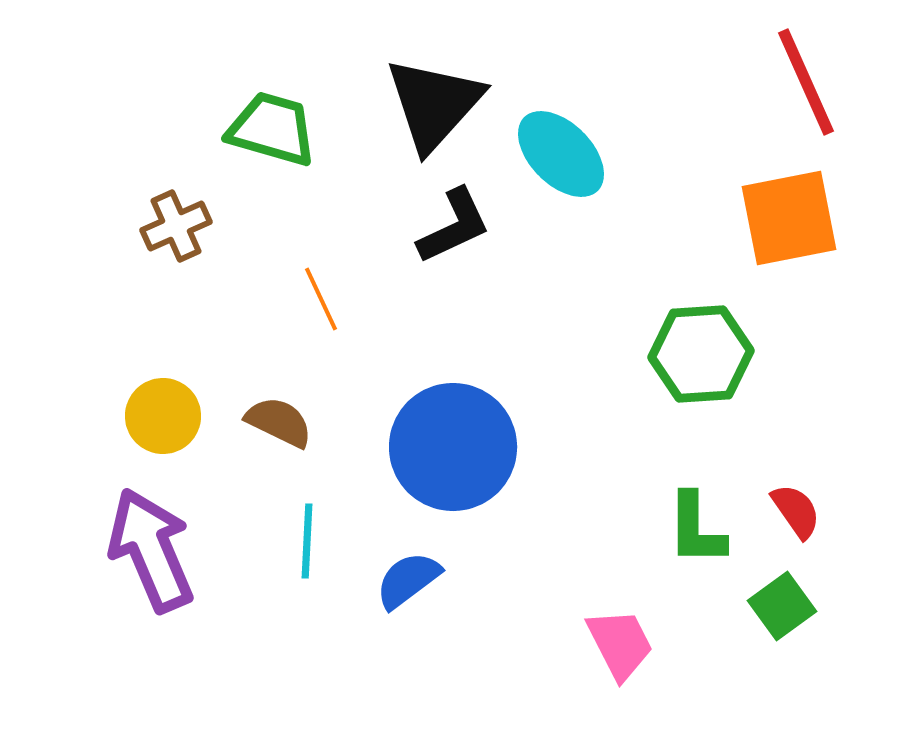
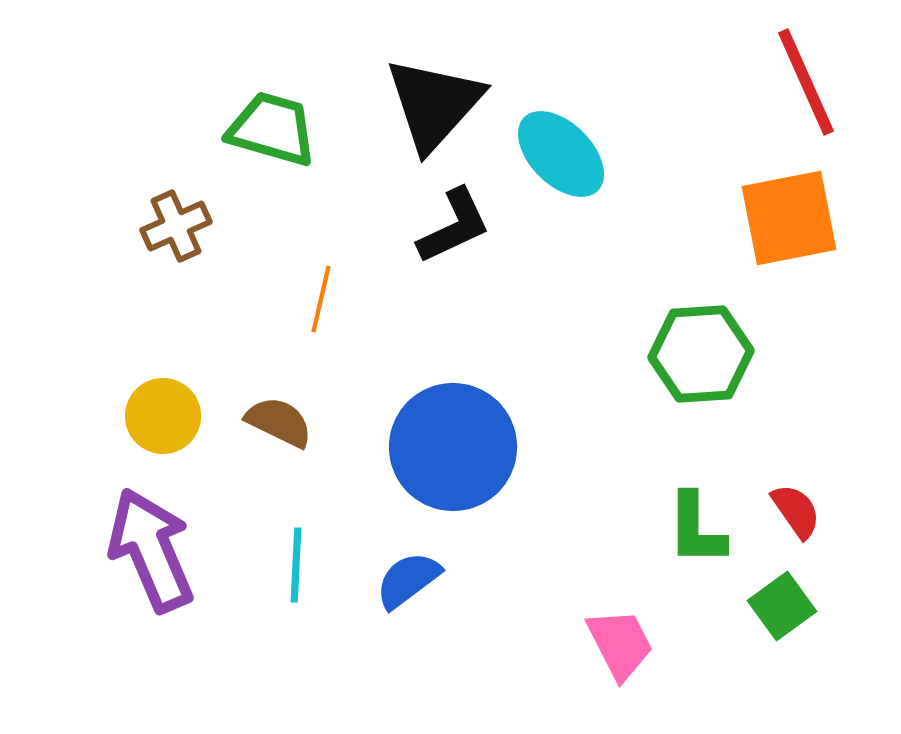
orange line: rotated 38 degrees clockwise
cyan line: moved 11 px left, 24 px down
